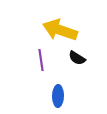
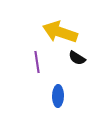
yellow arrow: moved 2 px down
purple line: moved 4 px left, 2 px down
